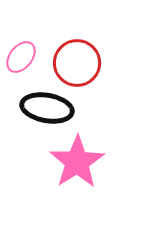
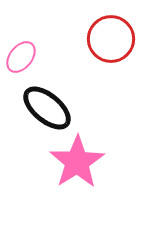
red circle: moved 34 px right, 24 px up
black ellipse: rotated 30 degrees clockwise
